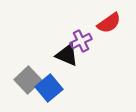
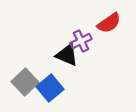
gray square: moved 3 px left, 2 px down
blue square: moved 1 px right
